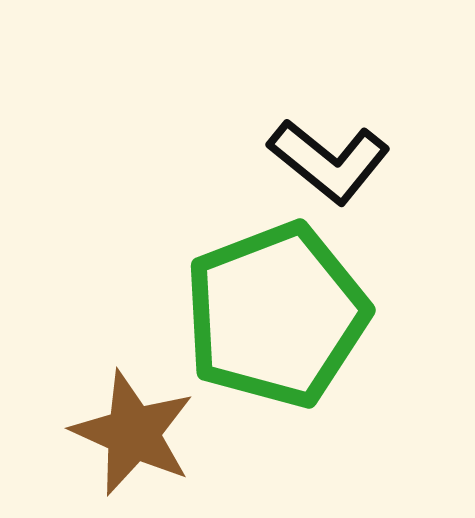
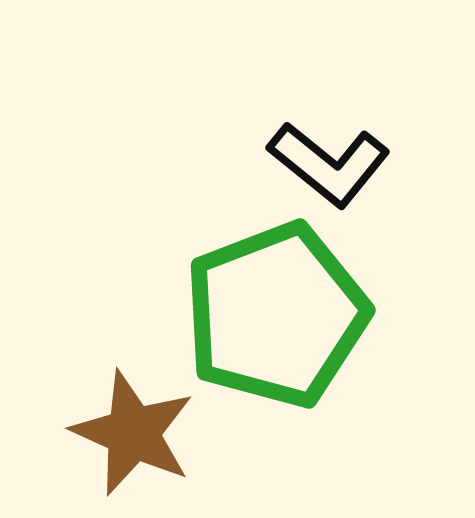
black L-shape: moved 3 px down
